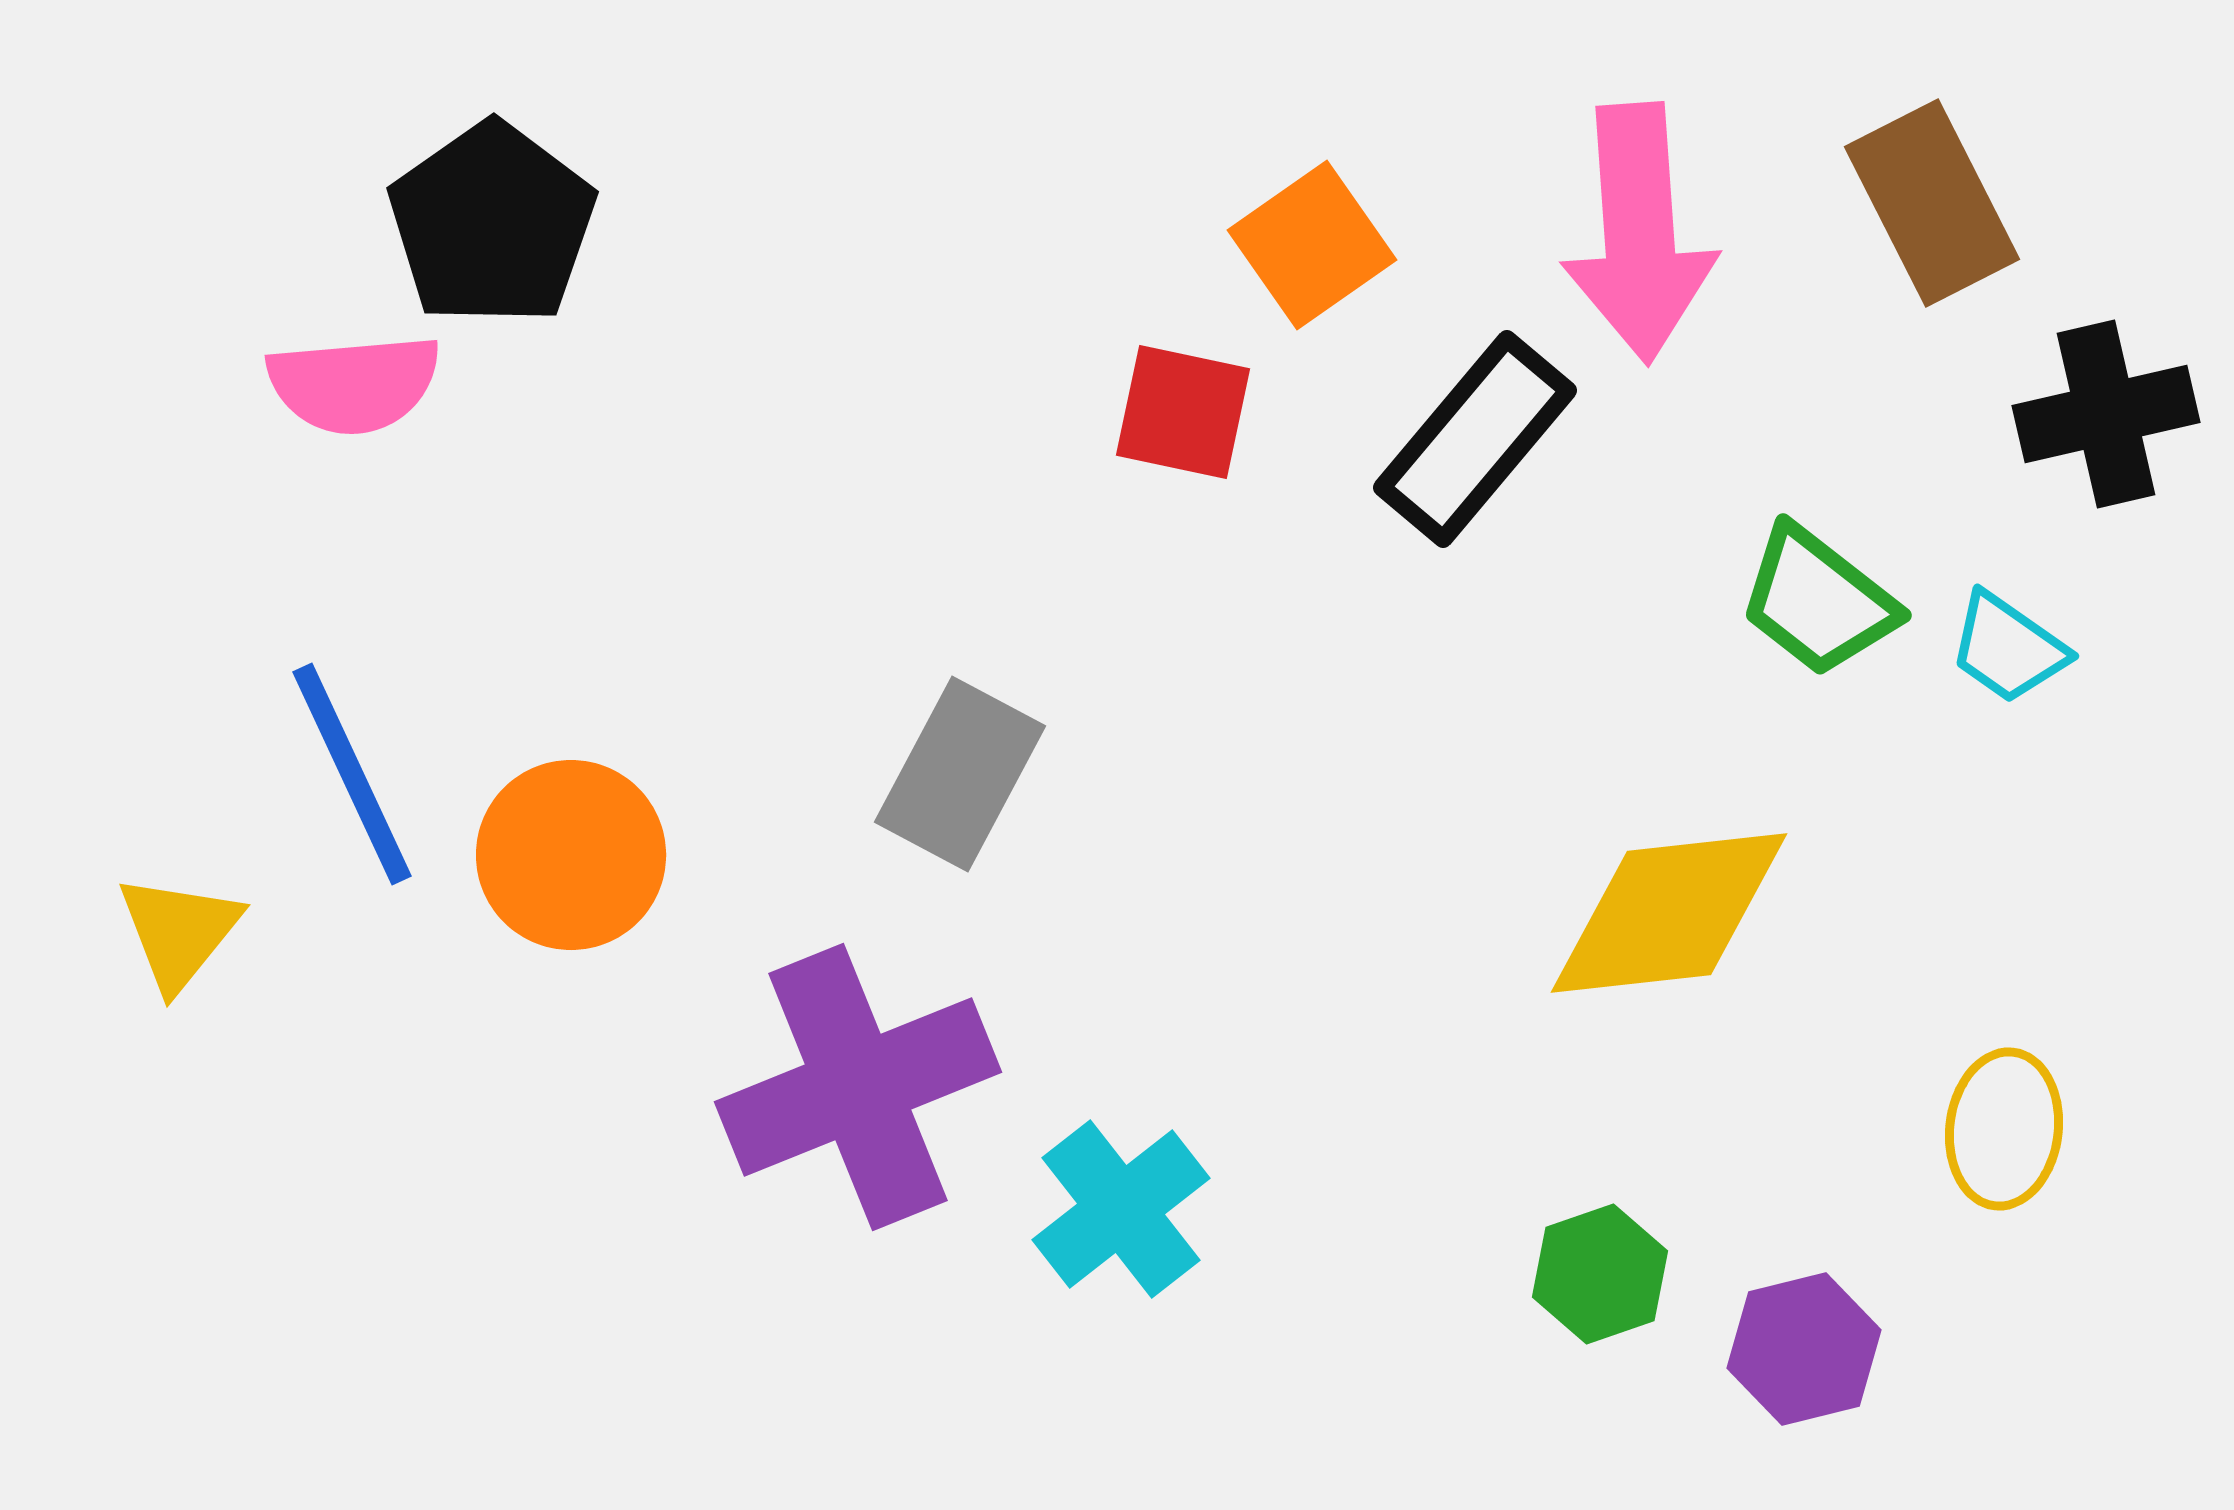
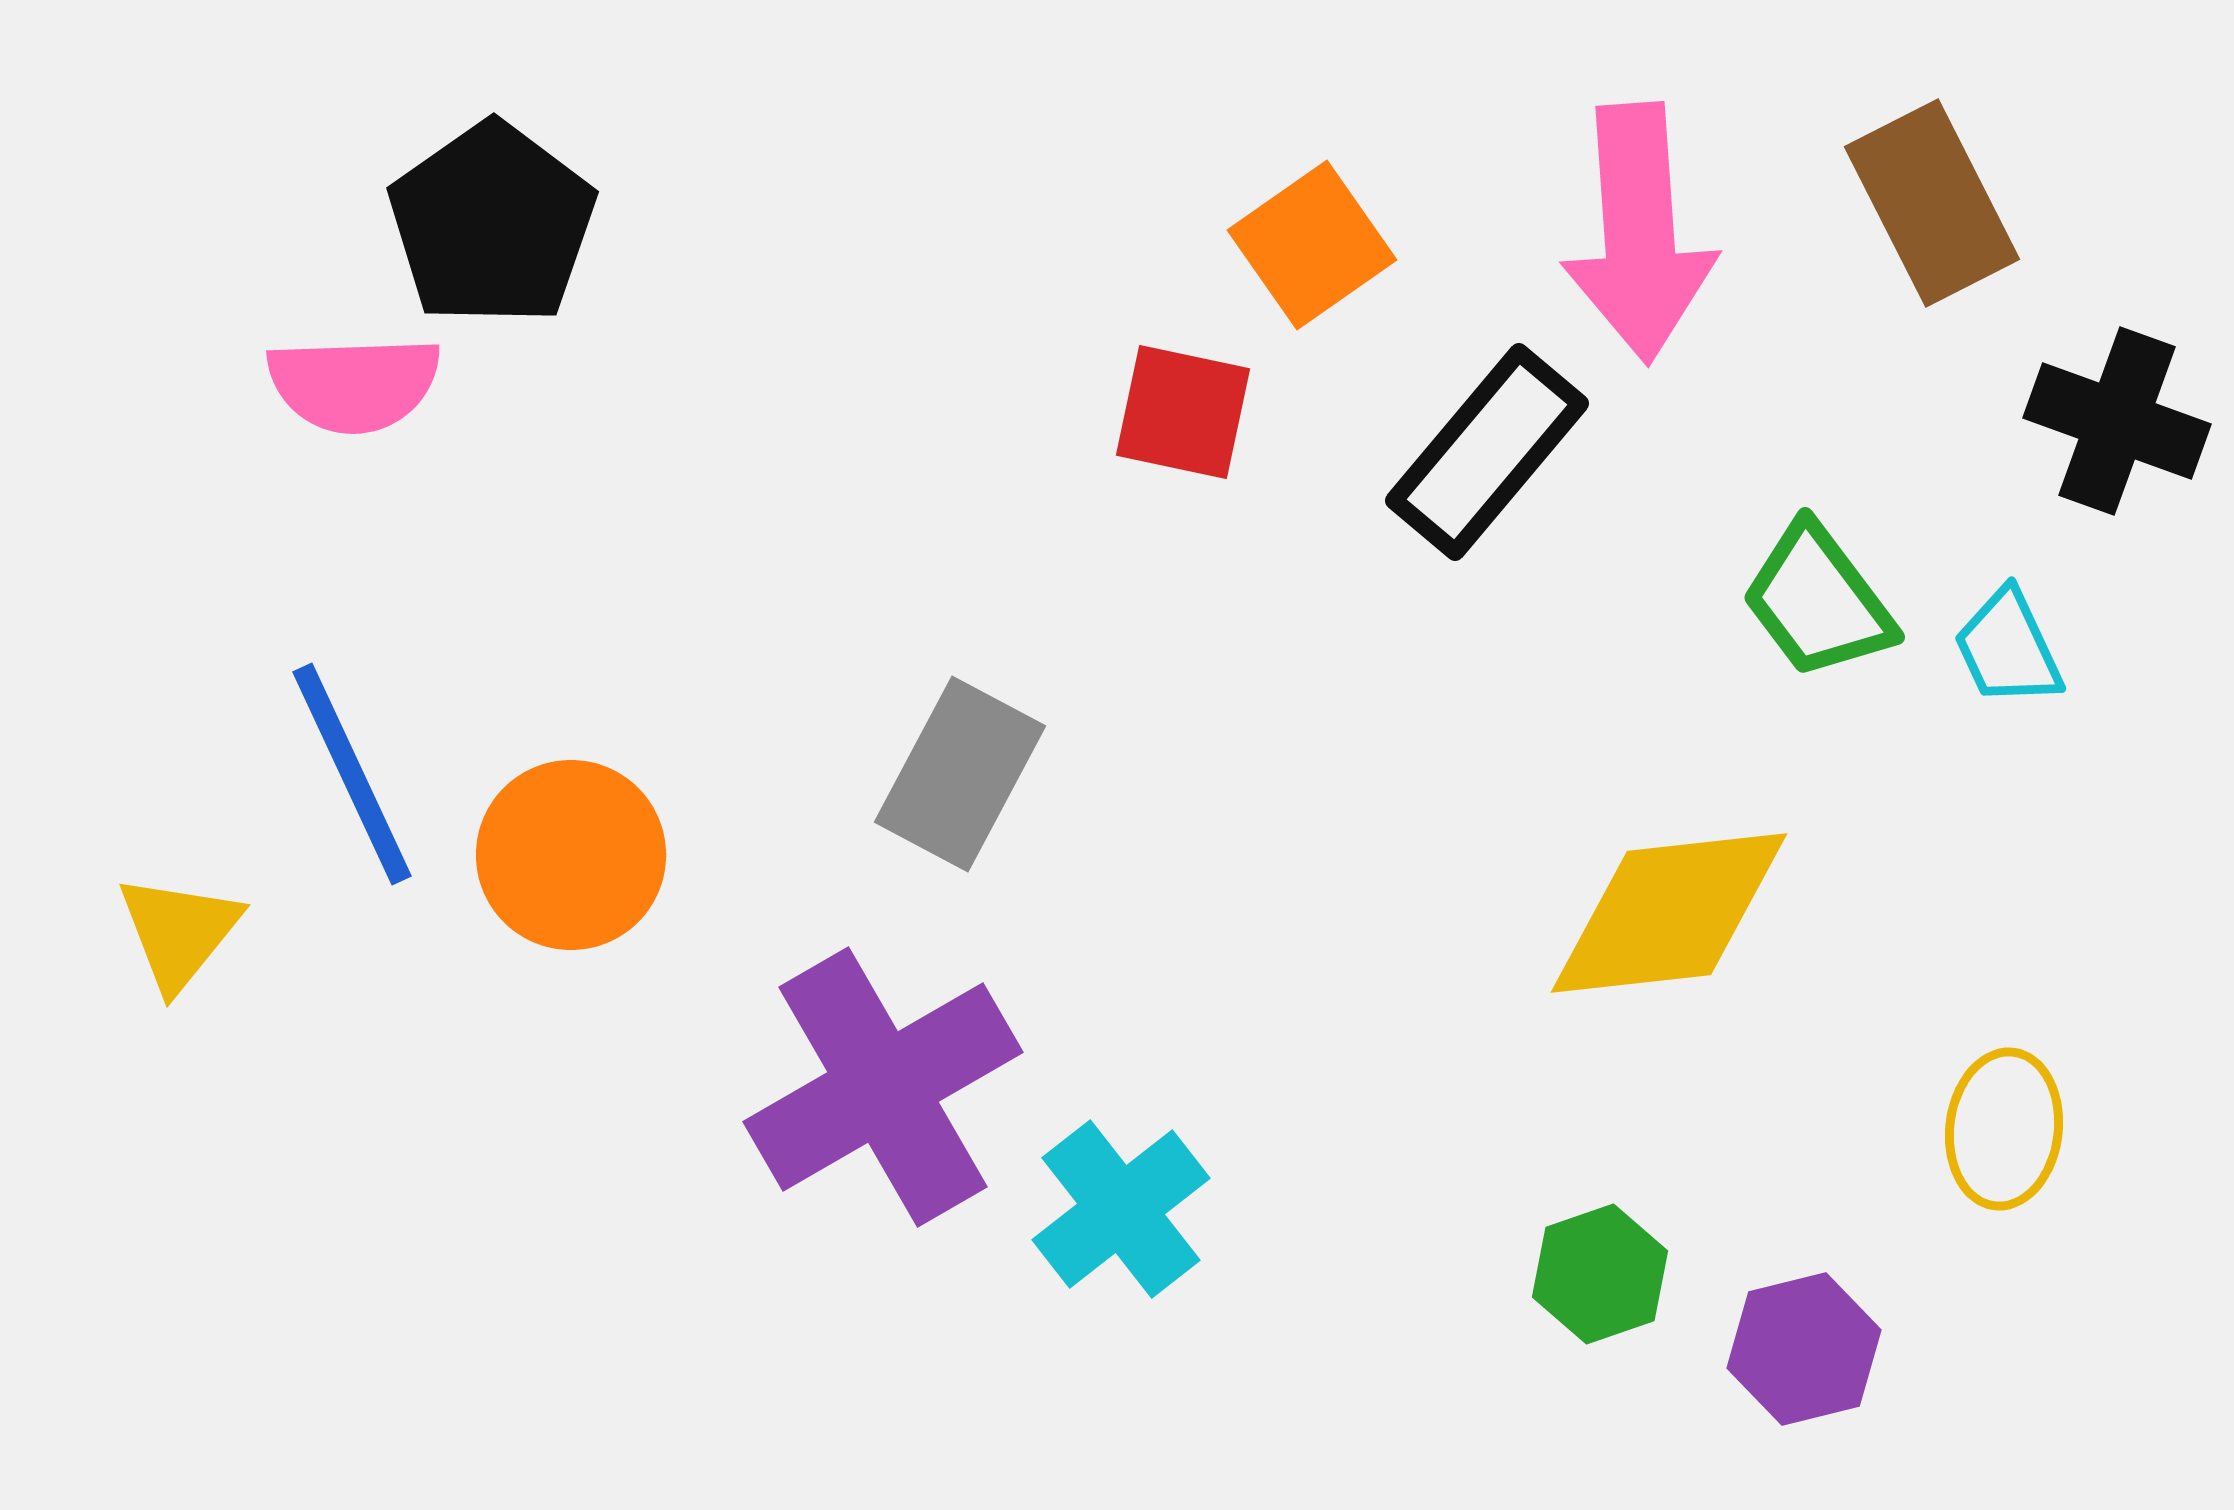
pink semicircle: rotated 3 degrees clockwise
black cross: moved 11 px right, 7 px down; rotated 33 degrees clockwise
black rectangle: moved 12 px right, 13 px down
green trapezoid: rotated 15 degrees clockwise
cyan trapezoid: rotated 30 degrees clockwise
purple cross: moved 25 px right; rotated 8 degrees counterclockwise
